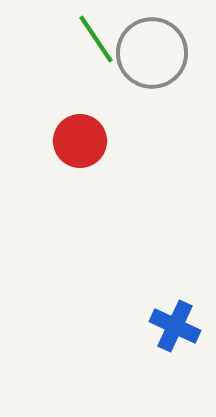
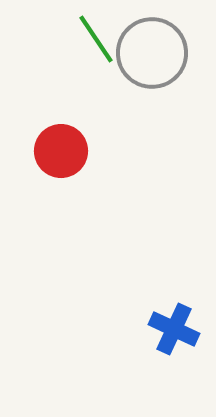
red circle: moved 19 px left, 10 px down
blue cross: moved 1 px left, 3 px down
